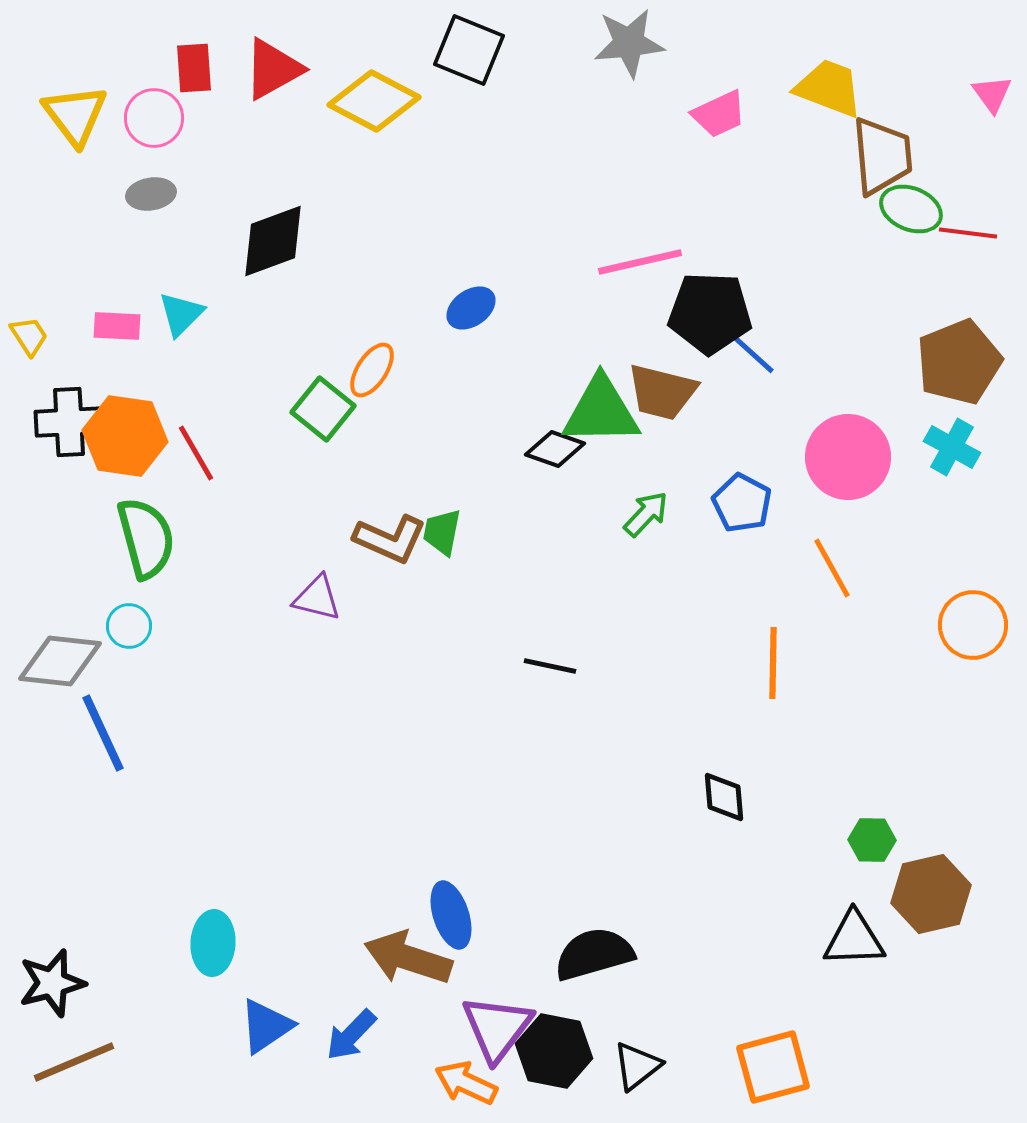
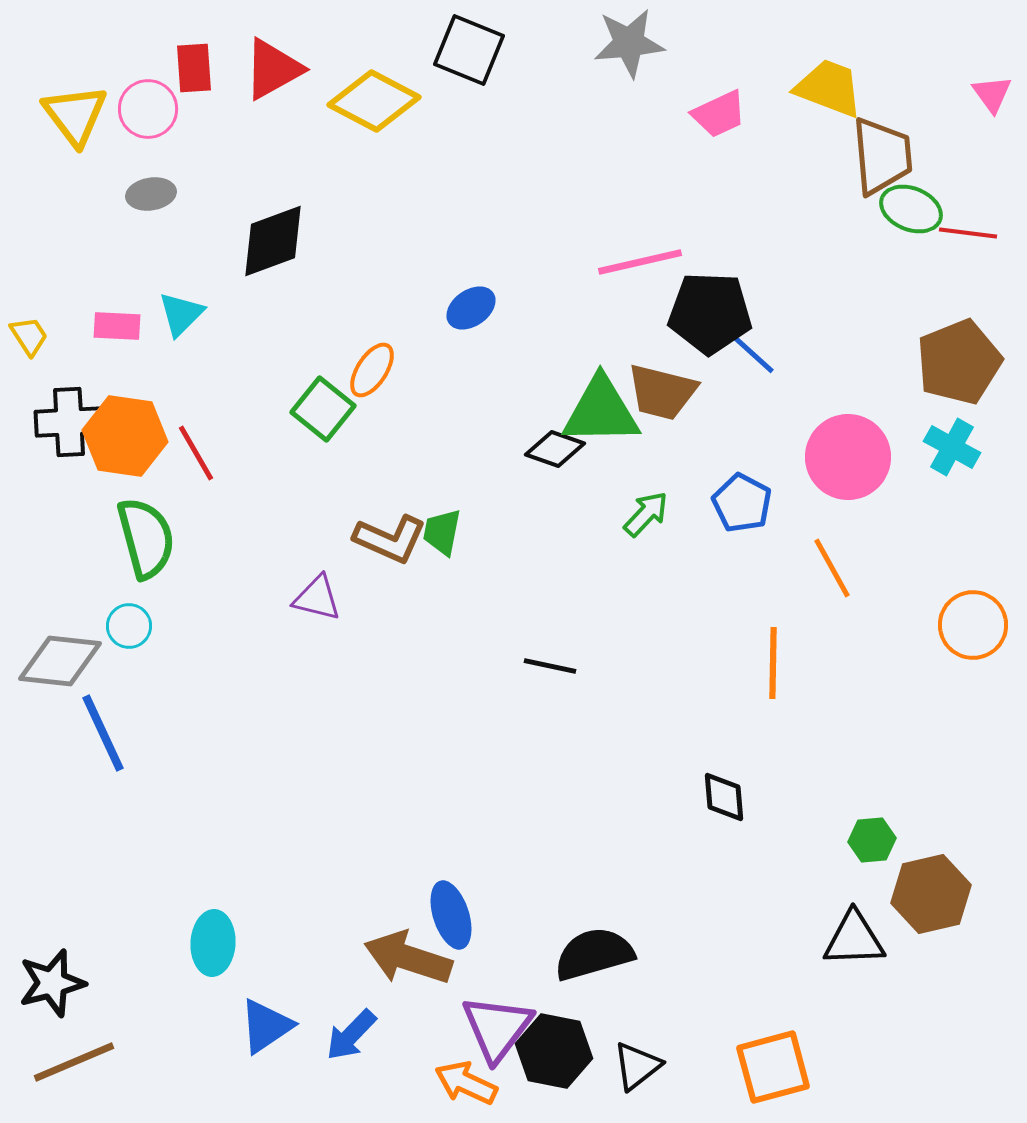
pink circle at (154, 118): moved 6 px left, 9 px up
green hexagon at (872, 840): rotated 6 degrees counterclockwise
